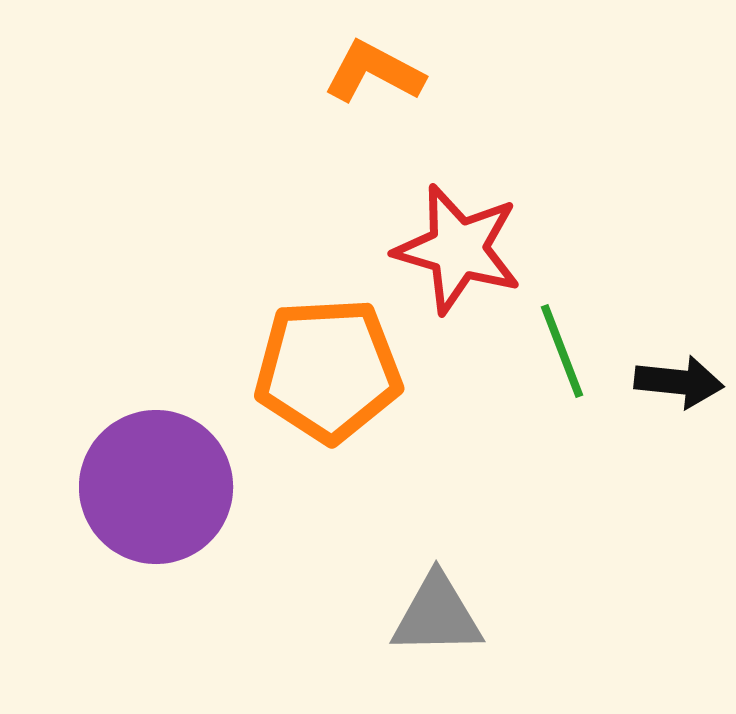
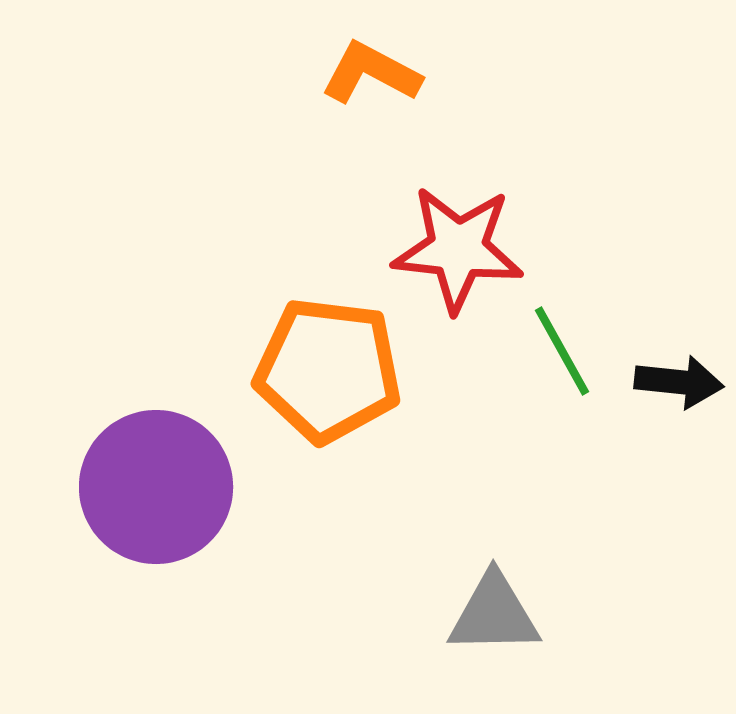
orange L-shape: moved 3 px left, 1 px down
red star: rotated 10 degrees counterclockwise
green line: rotated 8 degrees counterclockwise
orange pentagon: rotated 10 degrees clockwise
gray triangle: moved 57 px right, 1 px up
